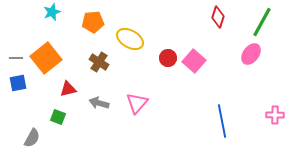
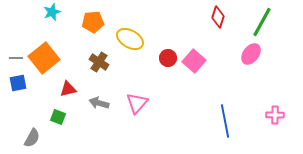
orange square: moved 2 px left
blue line: moved 3 px right
